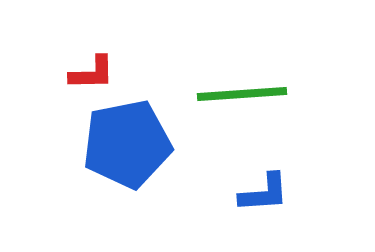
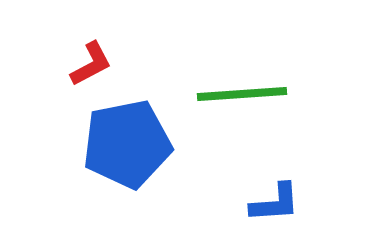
red L-shape: moved 1 px left, 9 px up; rotated 27 degrees counterclockwise
blue L-shape: moved 11 px right, 10 px down
